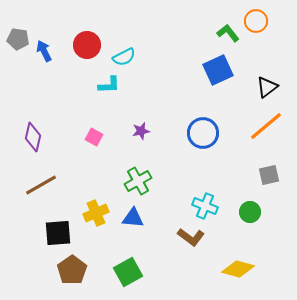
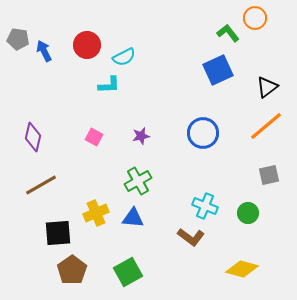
orange circle: moved 1 px left, 3 px up
purple star: moved 5 px down
green circle: moved 2 px left, 1 px down
yellow diamond: moved 4 px right
